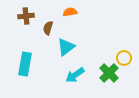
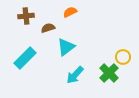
orange semicircle: rotated 16 degrees counterclockwise
brown semicircle: rotated 56 degrees clockwise
yellow circle: moved 1 px left, 1 px up
cyan rectangle: moved 6 px up; rotated 35 degrees clockwise
cyan arrow: rotated 12 degrees counterclockwise
